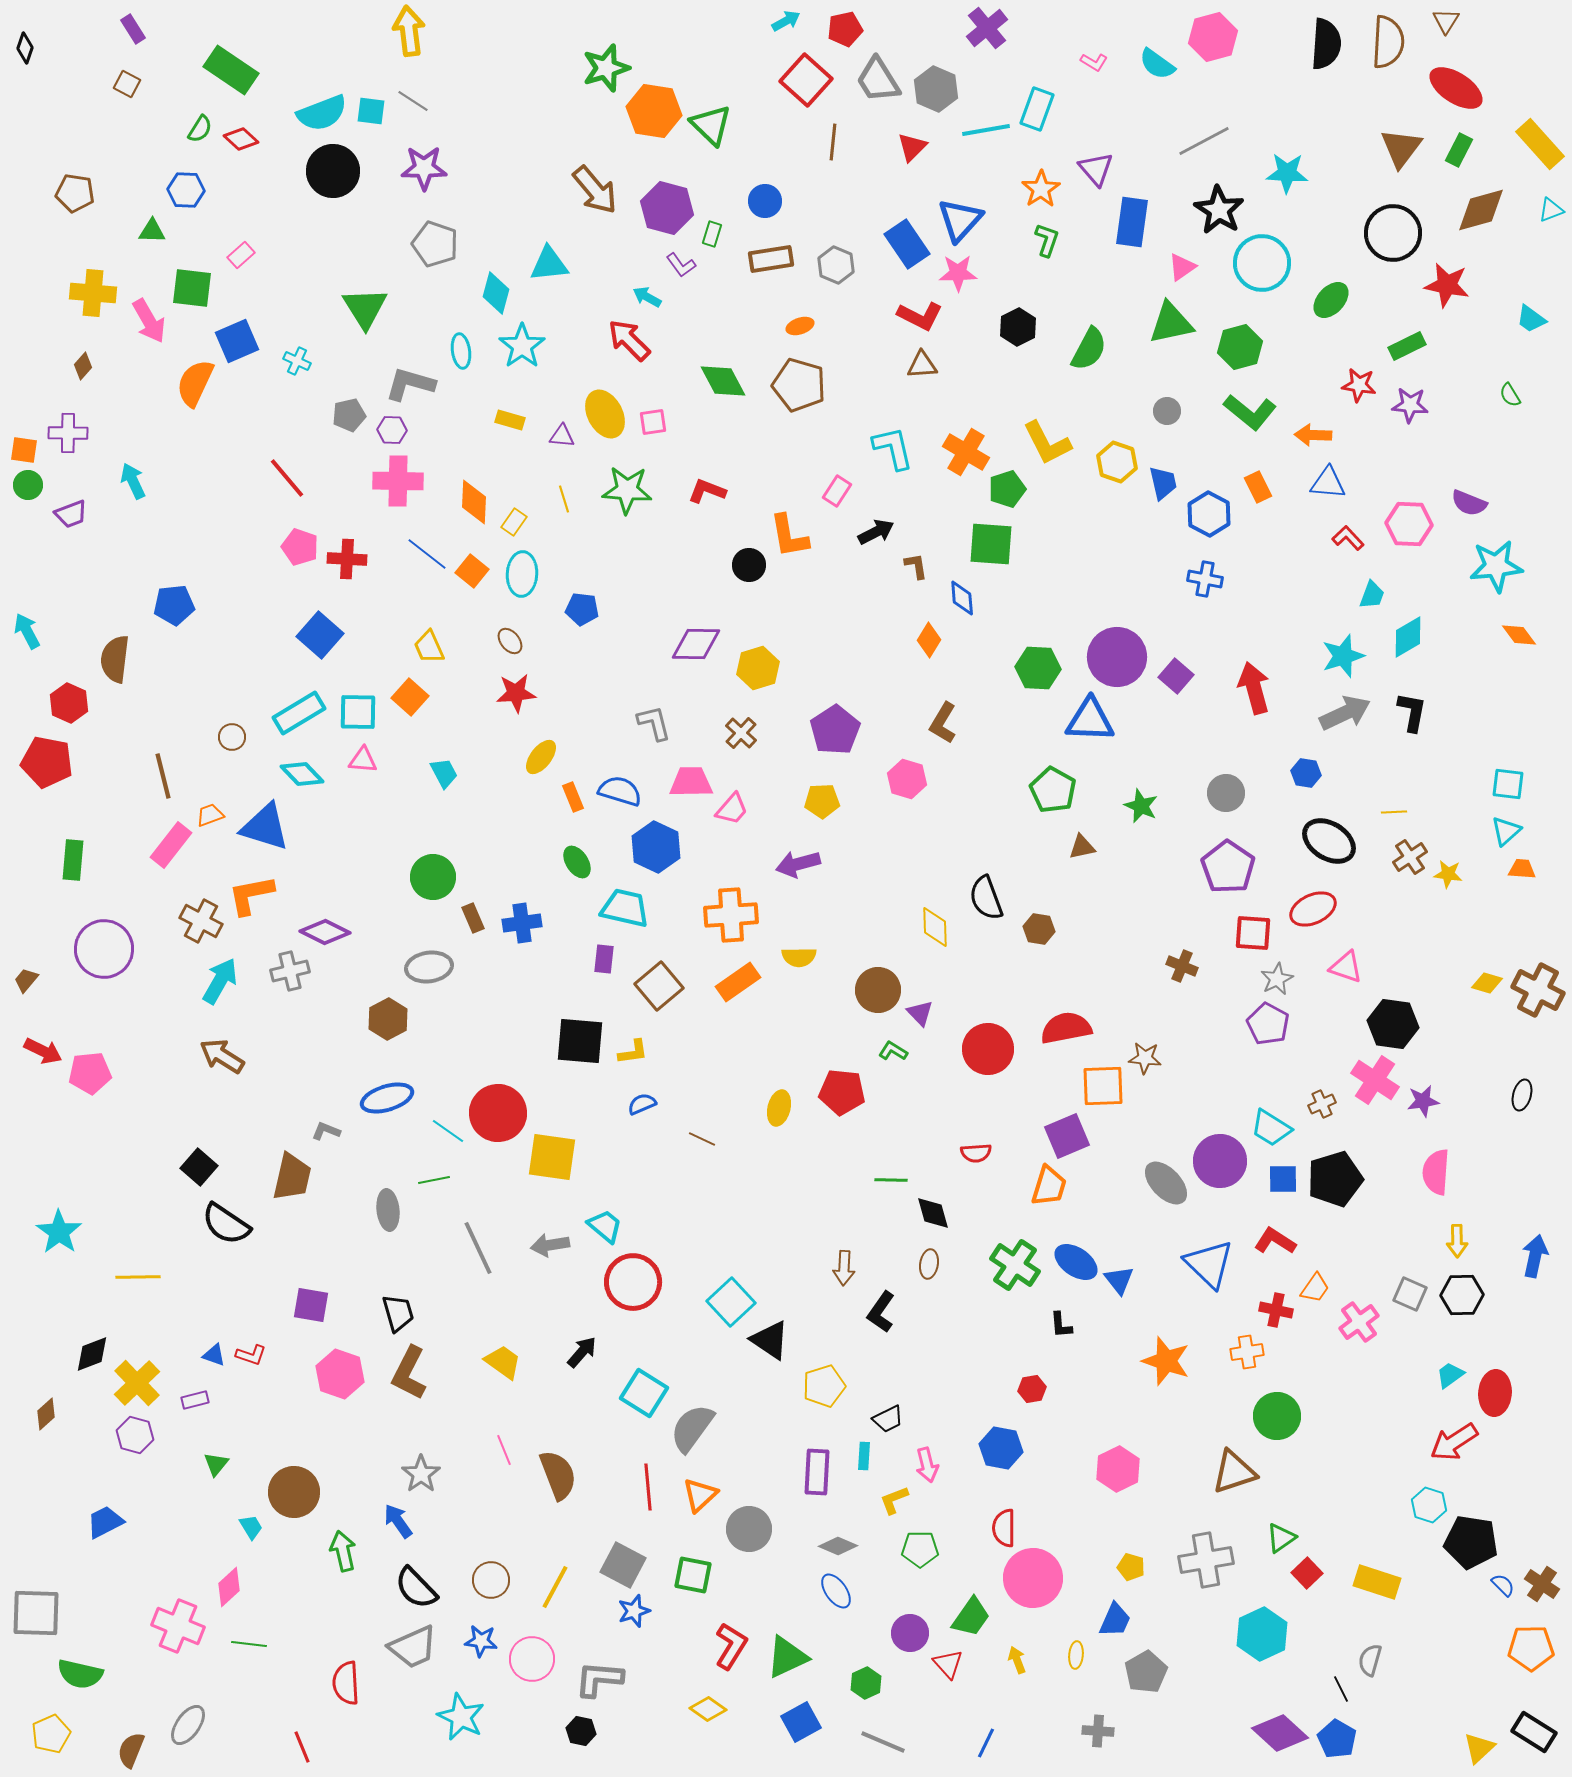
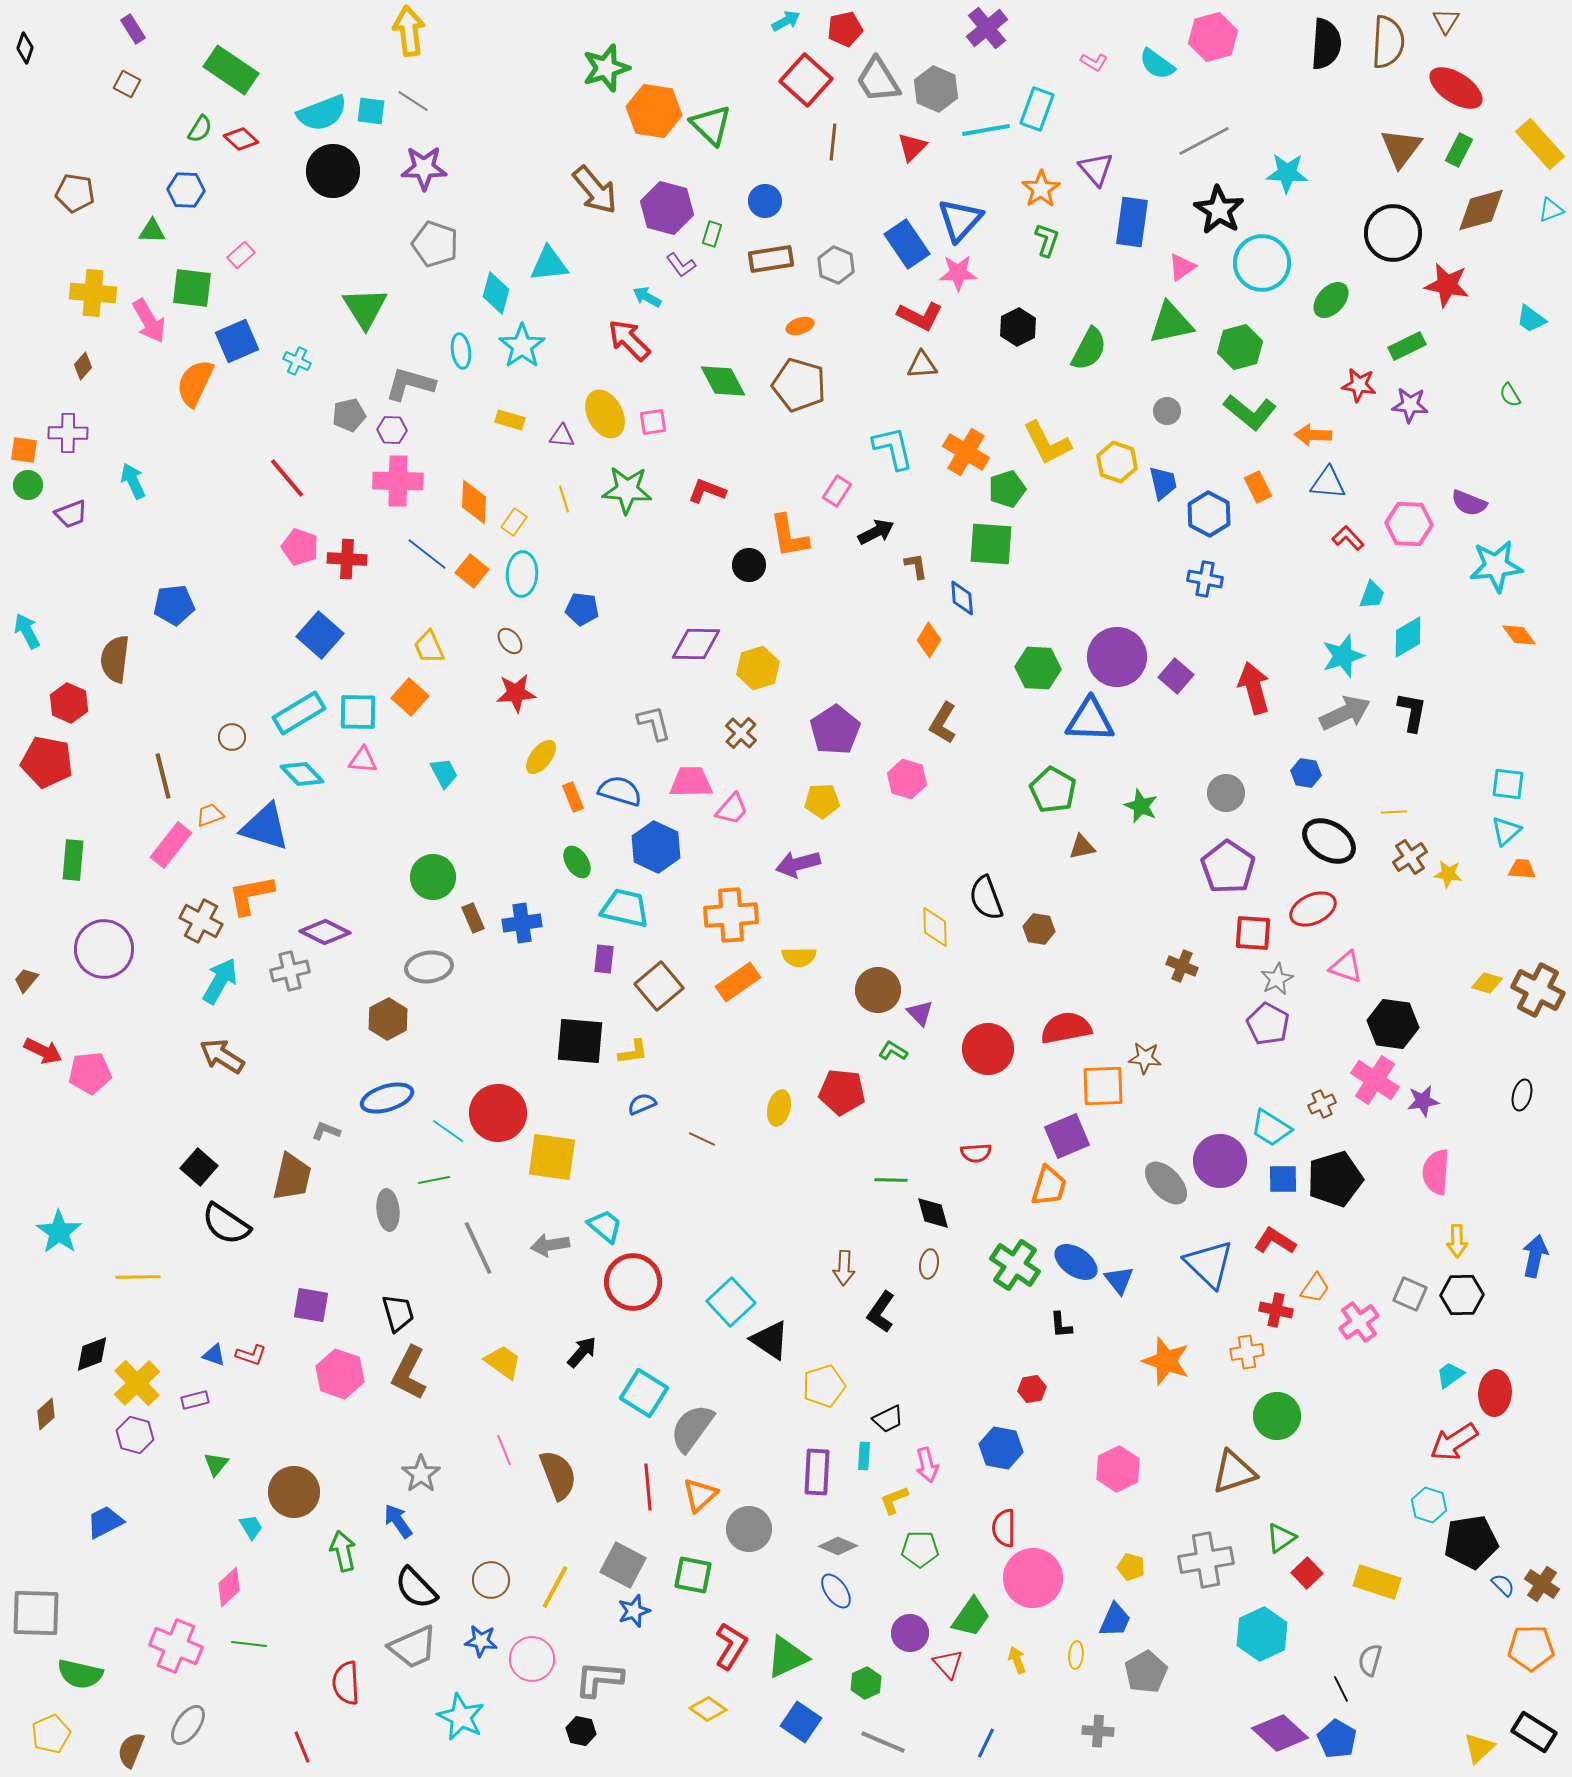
black pentagon at (1471, 1542): rotated 18 degrees counterclockwise
pink cross at (178, 1626): moved 2 px left, 20 px down
blue square at (801, 1722): rotated 27 degrees counterclockwise
